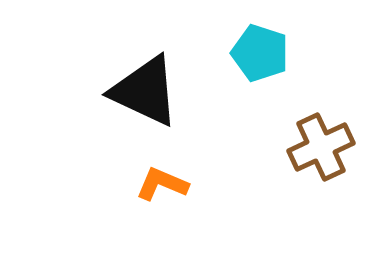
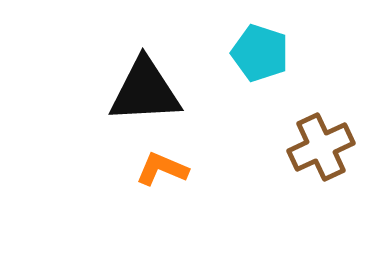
black triangle: rotated 28 degrees counterclockwise
orange L-shape: moved 15 px up
